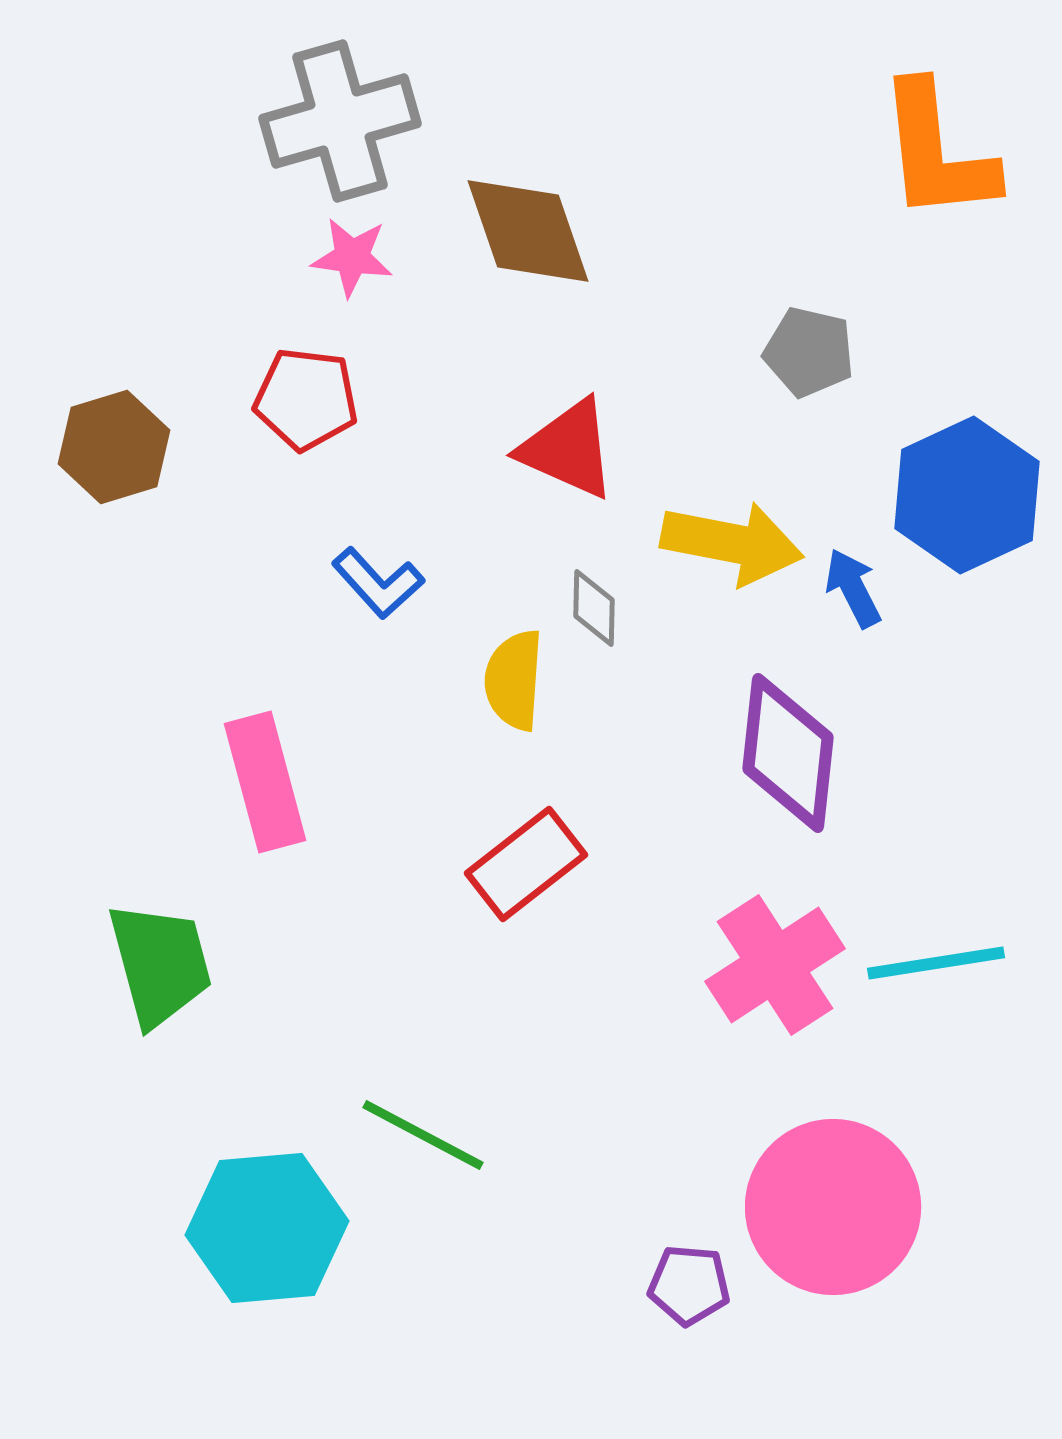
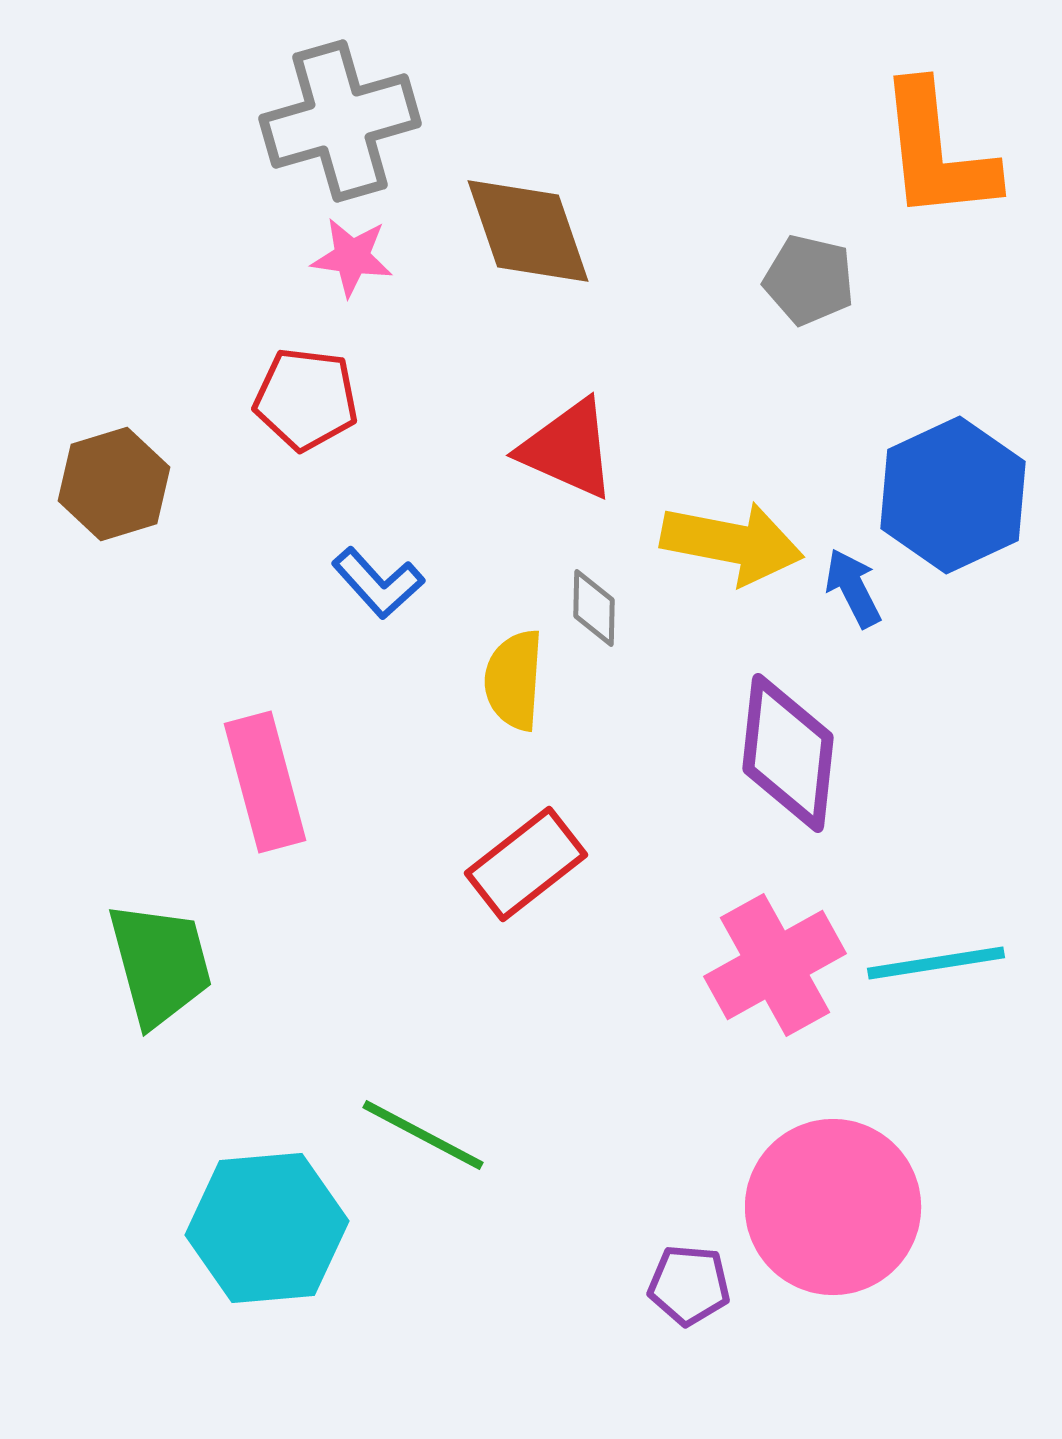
gray pentagon: moved 72 px up
brown hexagon: moved 37 px down
blue hexagon: moved 14 px left
pink cross: rotated 4 degrees clockwise
